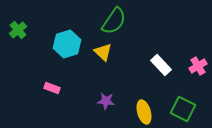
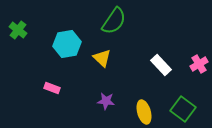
green cross: rotated 12 degrees counterclockwise
cyan hexagon: rotated 8 degrees clockwise
yellow triangle: moved 1 px left, 6 px down
pink cross: moved 1 px right, 2 px up
green square: rotated 10 degrees clockwise
